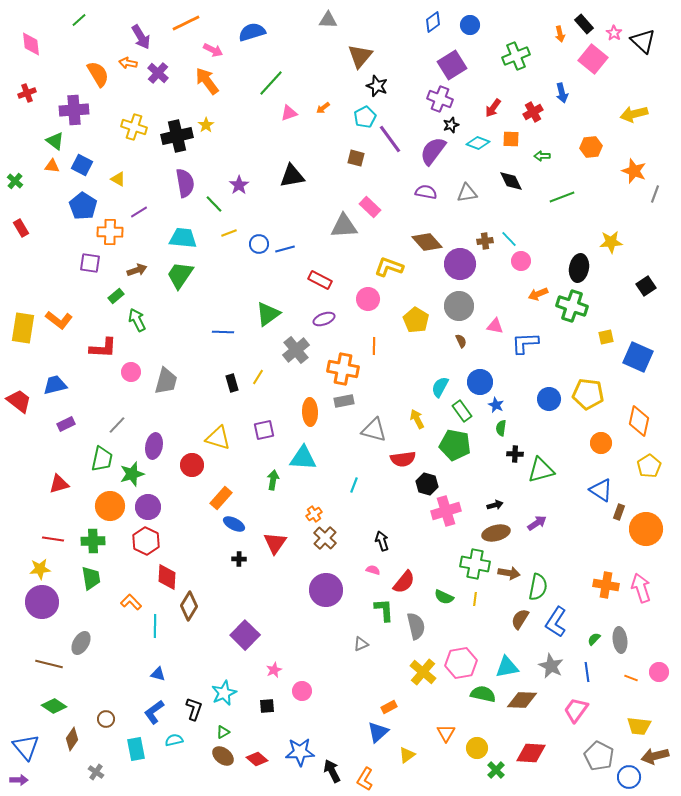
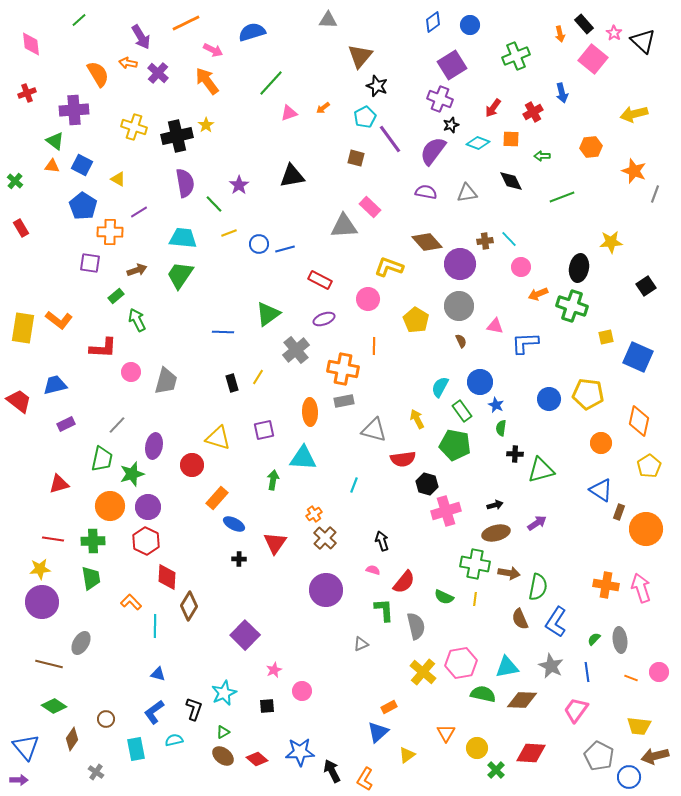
pink circle at (521, 261): moved 6 px down
orange rectangle at (221, 498): moved 4 px left
brown semicircle at (520, 619): rotated 55 degrees counterclockwise
